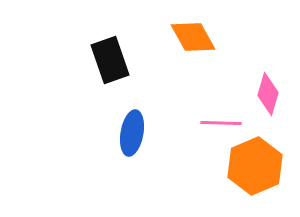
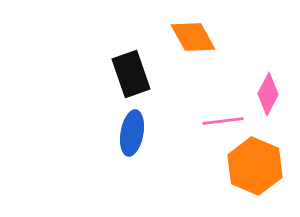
black rectangle: moved 21 px right, 14 px down
pink diamond: rotated 12 degrees clockwise
pink line: moved 2 px right, 2 px up; rotated 9 degrees counterclockwise
orange hexagon: rotated 14 degrees counterclockwise
